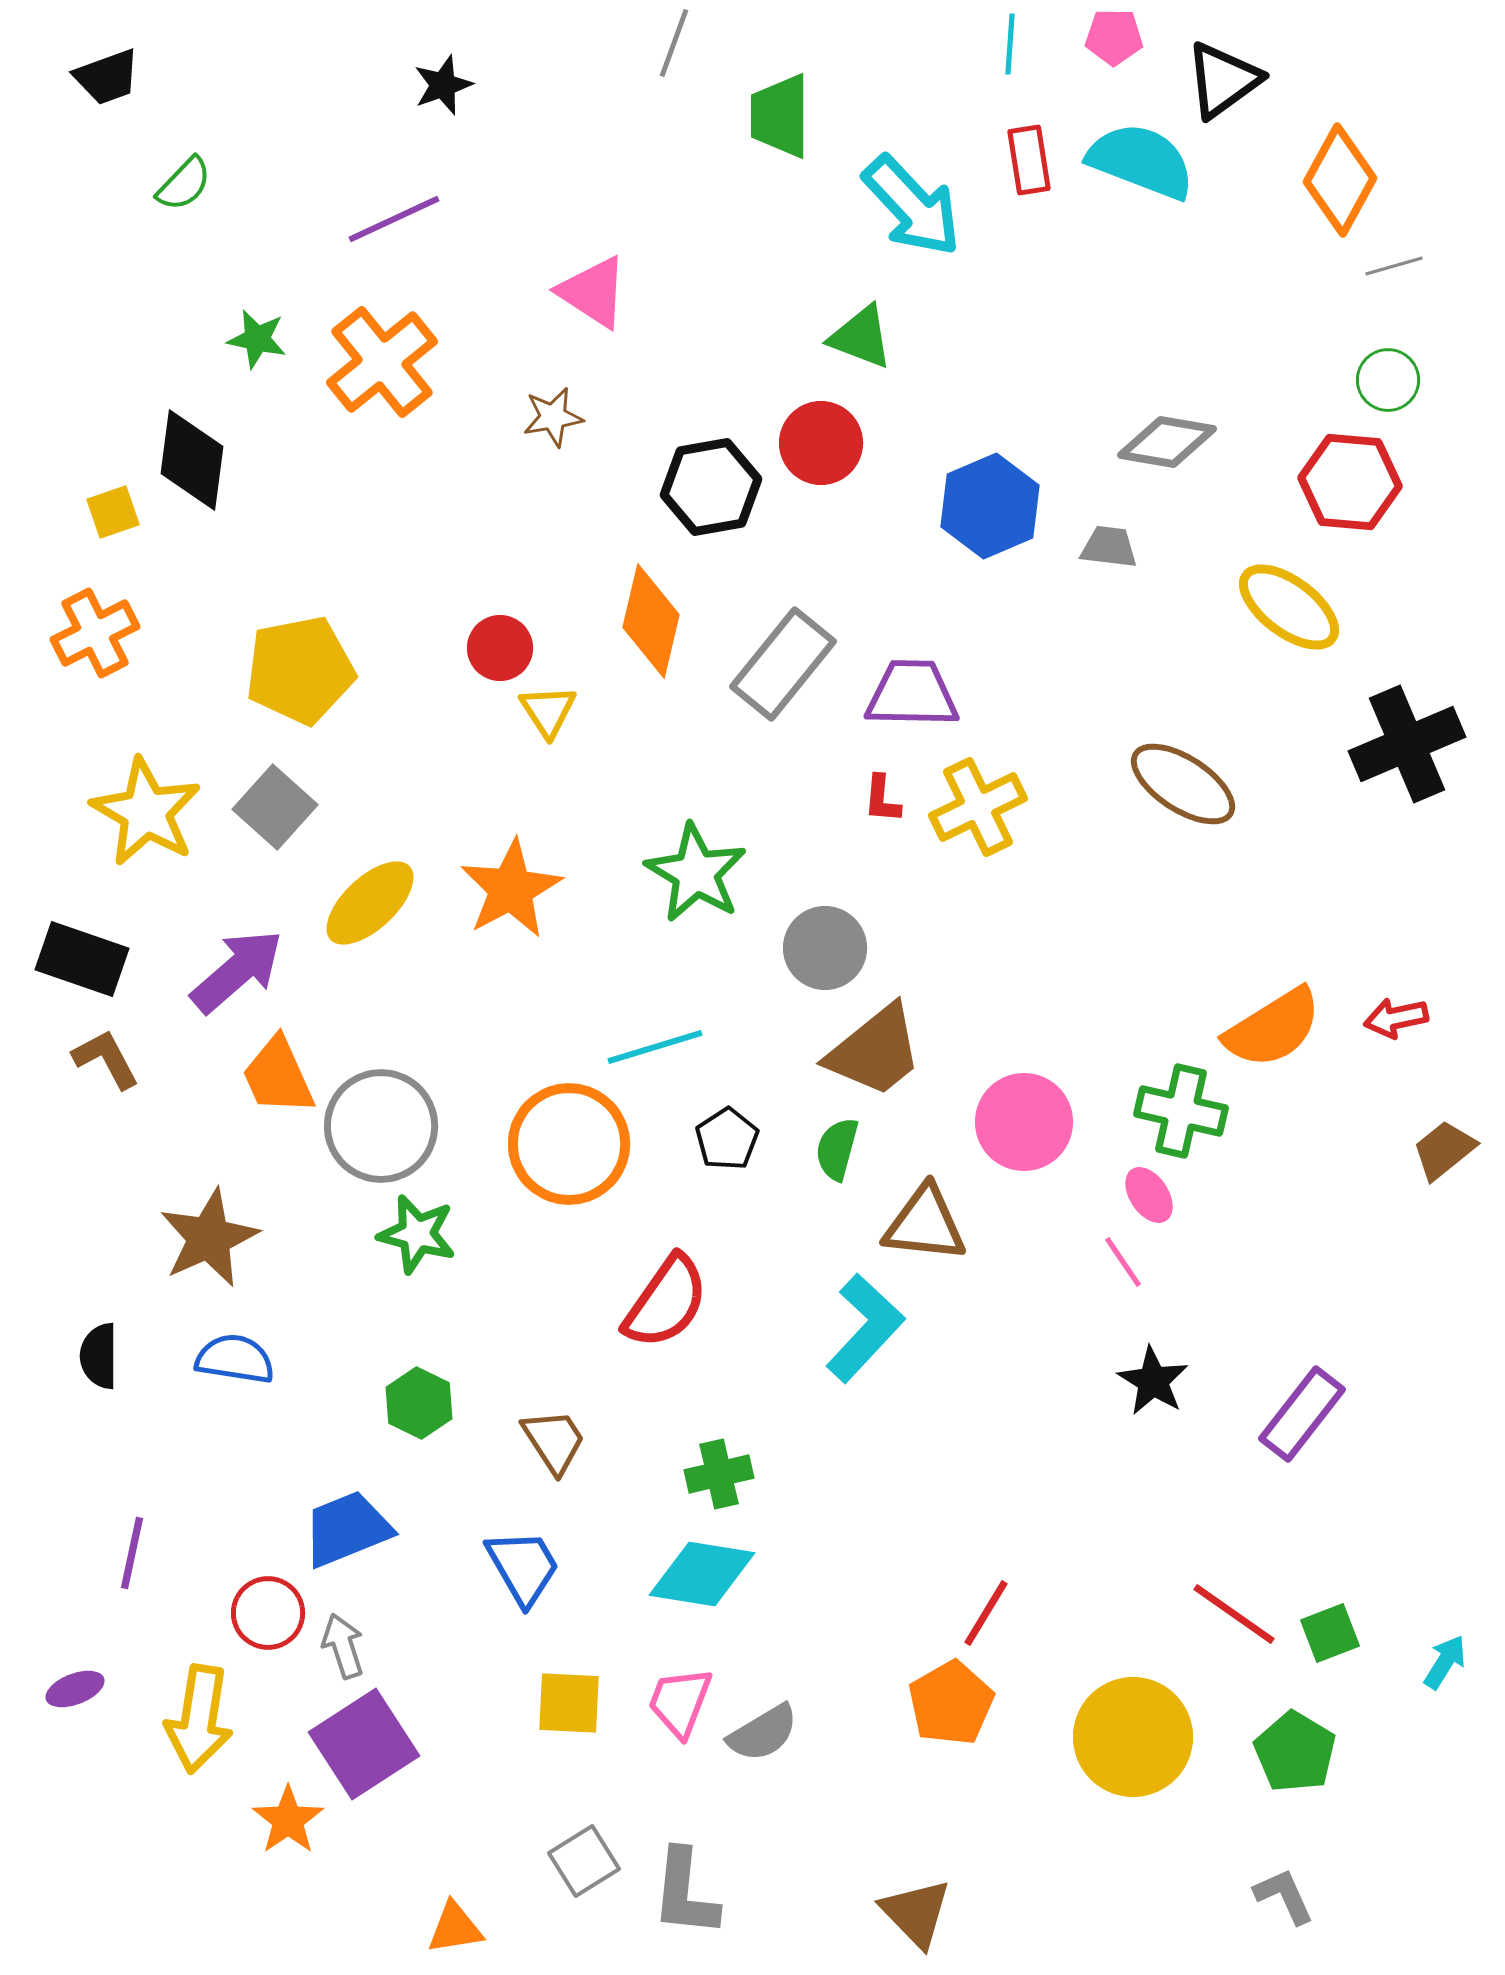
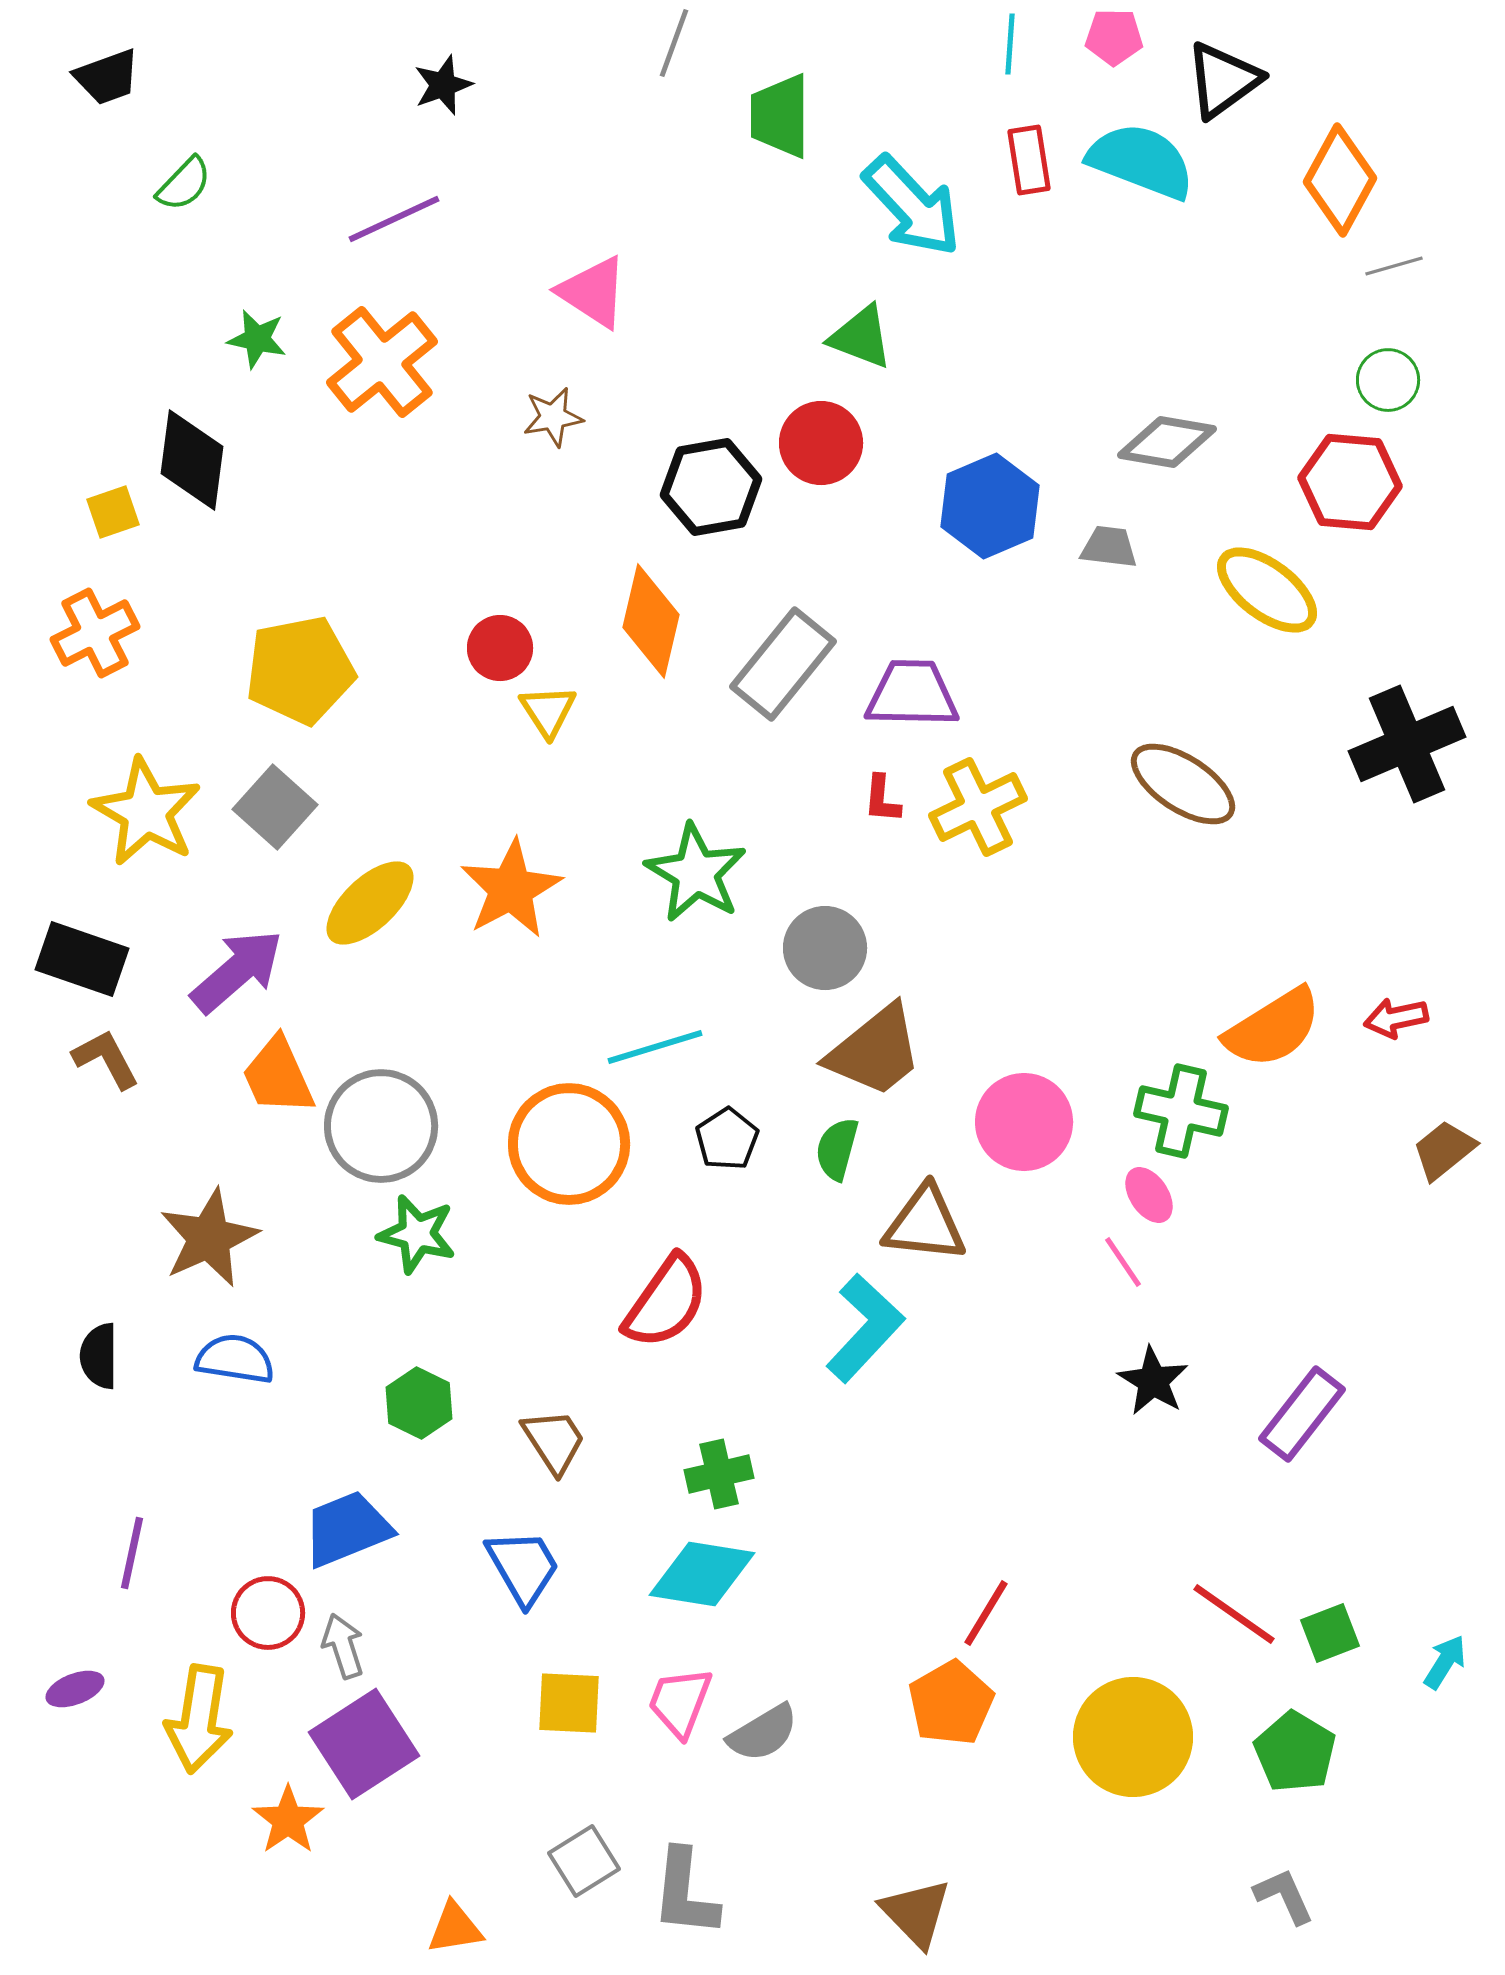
yellow ellipse at (1289, 607): moved 22 px left, 17 px up
